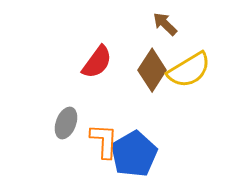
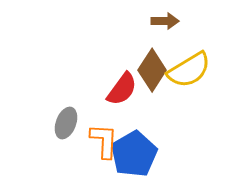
brown arrow: moved 3 px up; rotated 136 degrees clockwise
red semicircle: moved 25 px right, 27 px down
